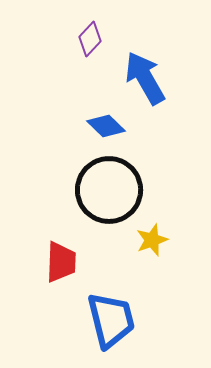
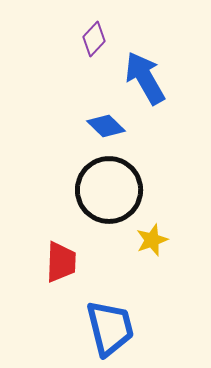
purple diamond: moved 4 px right
blue trapezoid: moved 1 px left, 8 px down
